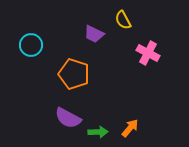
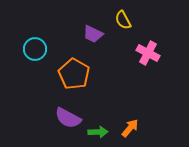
purple trapezoid: moved 1 px left
cyan circle: moved 4 px right, 4 px down
orange pentagon: rotated 12 degrees clockwise
